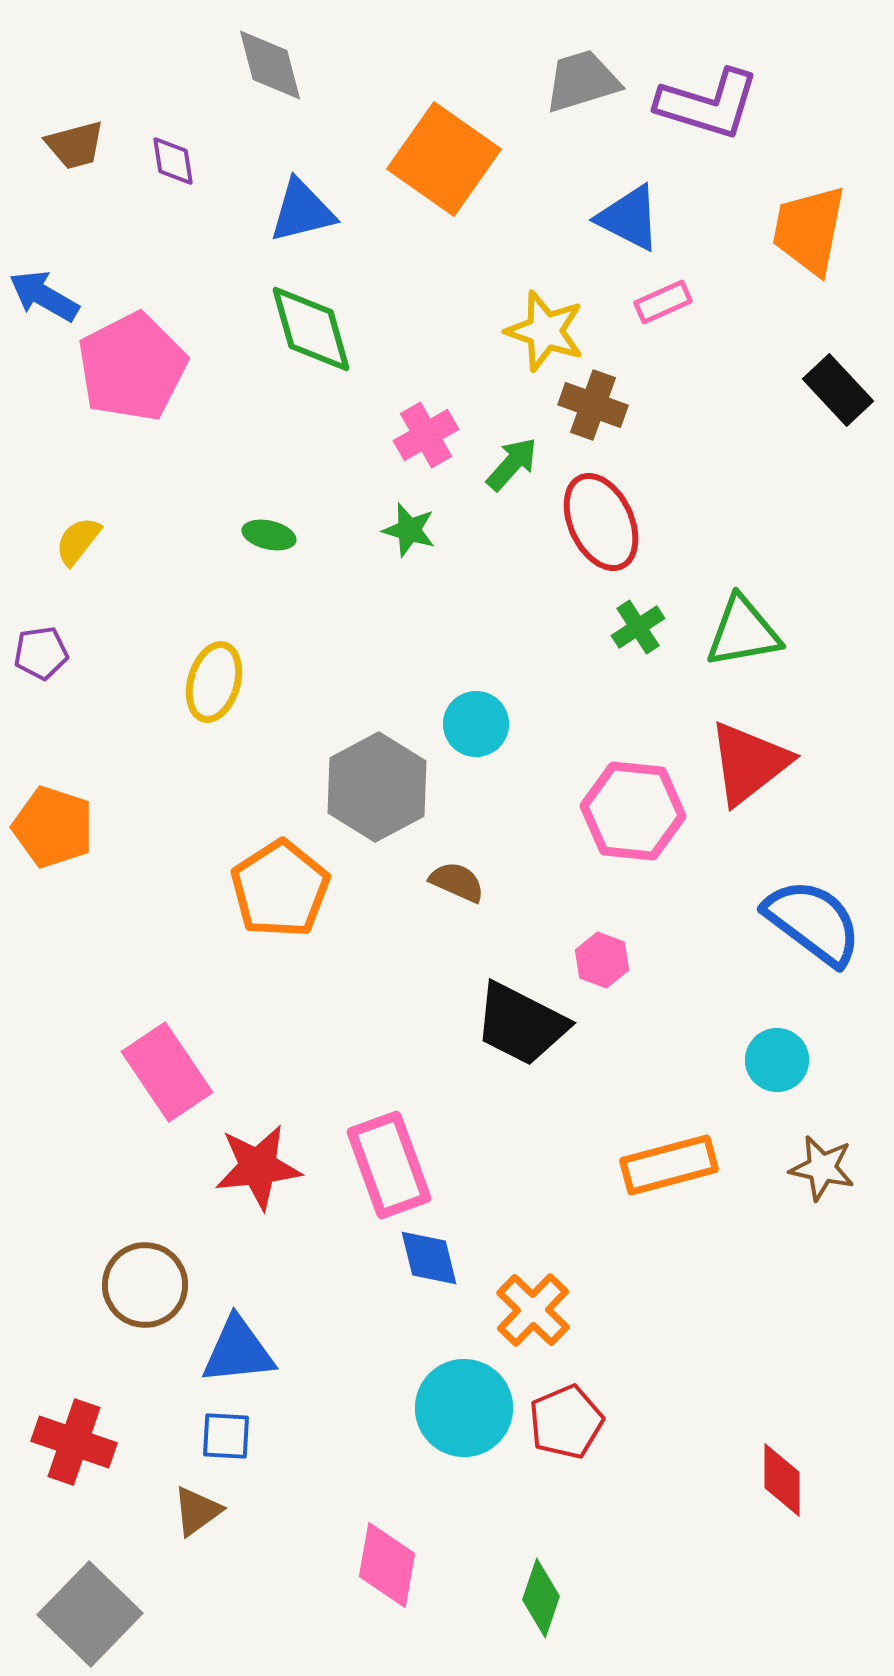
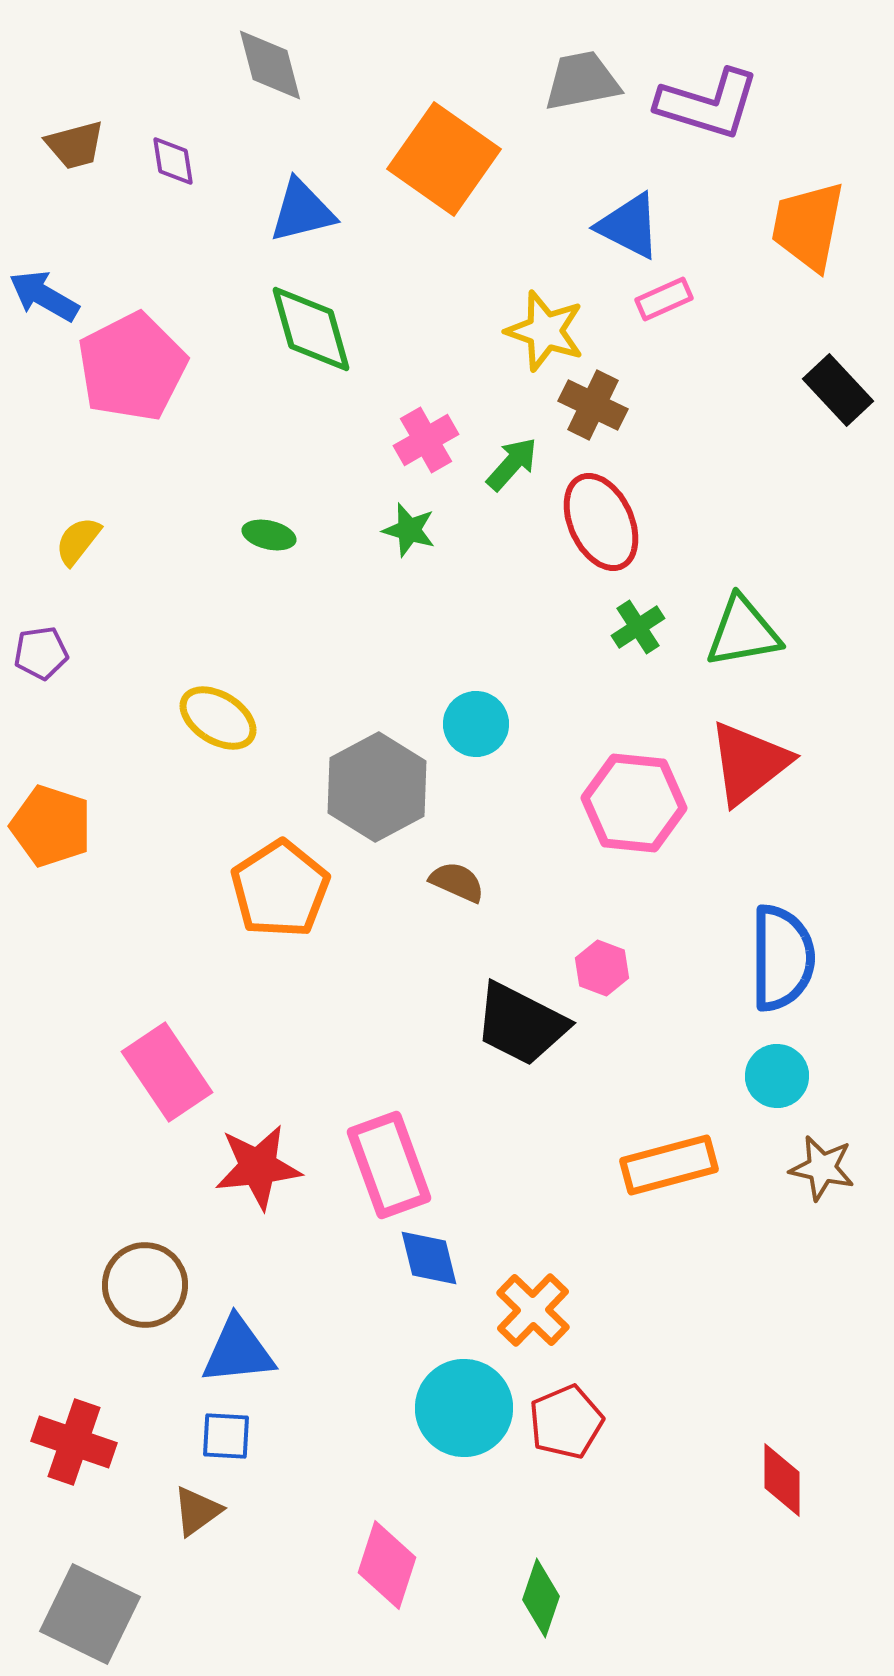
gray trapezoid at (582, 81): rotated 6 degrees clockwise
blue triangle at (629, 218): moved 8 px down
orange trapezoid at (809, 230): moved 1 px left, 4 px up
pink rectangle at (663, 302): moved 1 px right, 3 px up
brown cross at (593, 405): rotated 6 degrees clockwise
pink cross at (426, 435): moved 5 px down
yellow ellipse at (214, 682): moved 4 px right, 36 px down; rotated 74 degrees counterclockwise
pink hexagon at (633, 811): moved 1 px right, 8 px up
orange pentagon at (53, 827): moved 2 px left, 1 px up
blue semicircle at (813, 922): moved 31 px left, 36 px down; rotated 53 degrees clockwise
pink hexagon at (602, 960): moved 8 px down
cyan circle at (777, 1060): moved 16 px down
pink diamond at (387, 1565): rotated 8 degrees clockwise
gray square at (90, 1614): rotated 18 degrees counterclockwise
